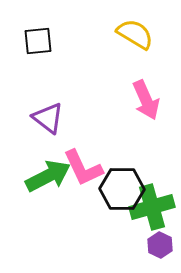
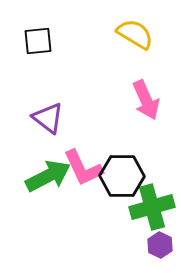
black hexagon: moved 13 px up
